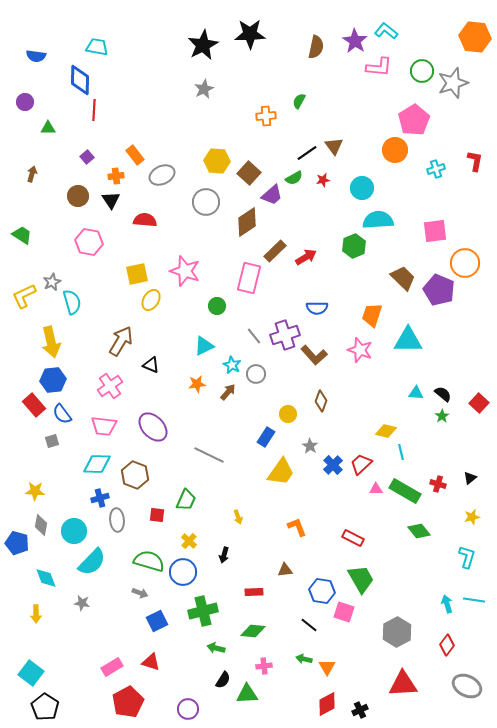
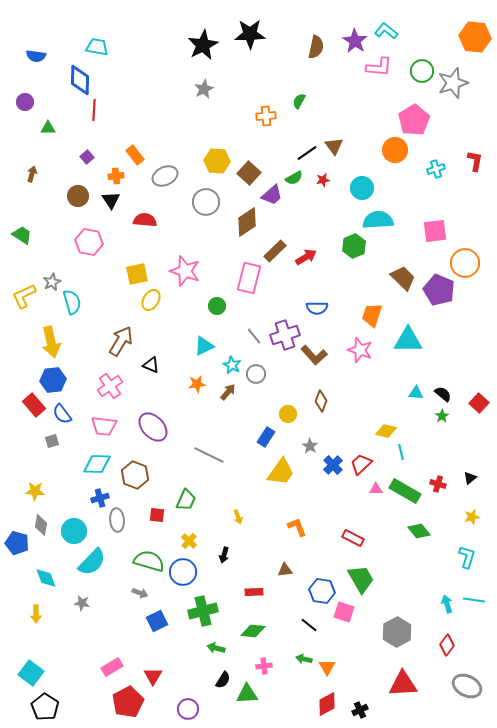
gray ellipse at (162, 175): moved 3 px right, 1 px down
red triangle at (151, 662): moved 2 px right, 14 px down; rotated 42 degrees clockwise
